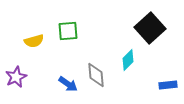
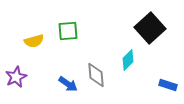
blue rectangle: rotated 24 degrees clockwise
